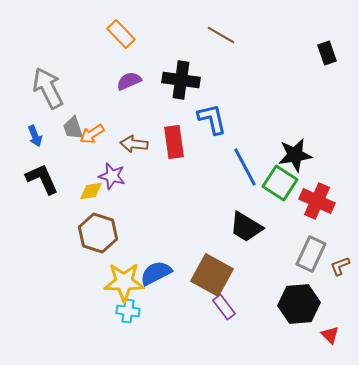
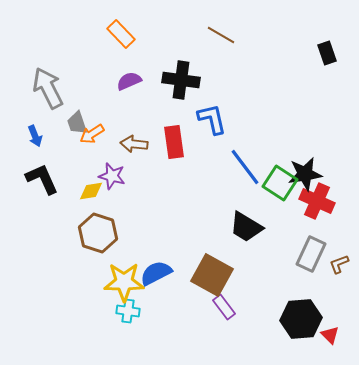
gray trapezoid: moved 4 px right, 5 px up
black star: moved 10 px right, 19 px down
blue line: rotated 9 degrees counterclockwise
brown L-shape: moved 1 px left, 2 px up
black hexagon: moved 2 px right, 15 px down
